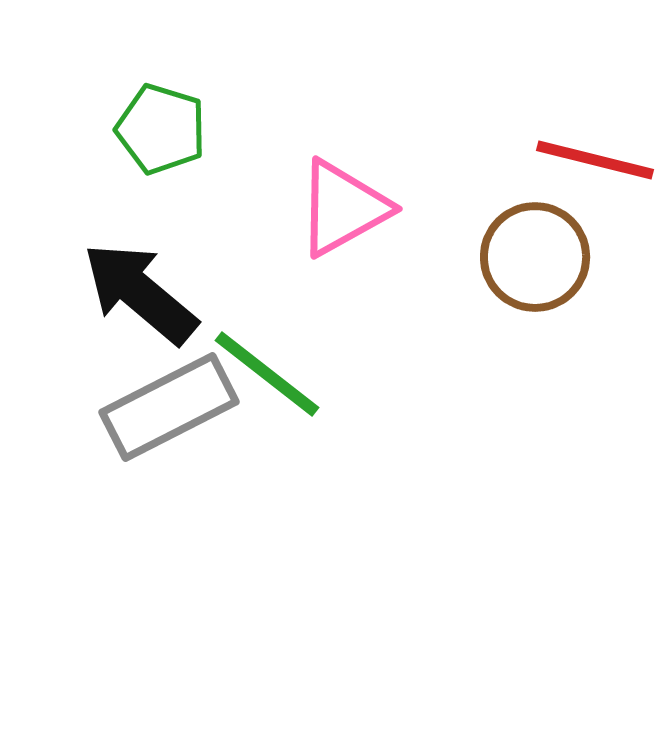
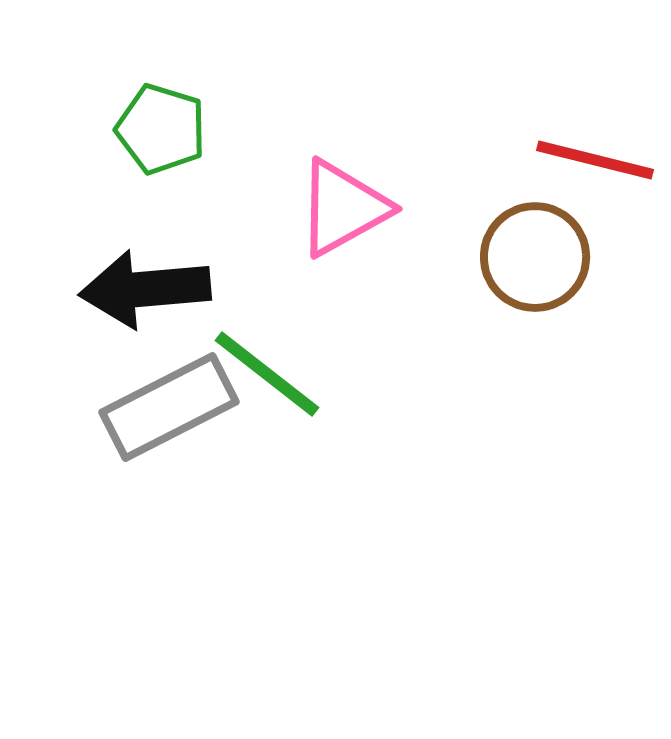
black arrow: moved 5 px right, 4 px up; rotated 45 degrees counterclockwise
